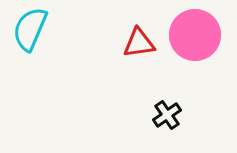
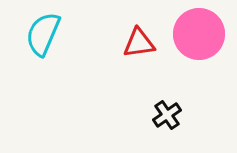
cyan semicircle: moved 13 px right, 5 px down
pink circle: moved 4 px right, 1 px up
